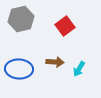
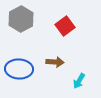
gray hexagon: rotated 15 degrees counterclockwise
cyan arrow: moved 12 px down
